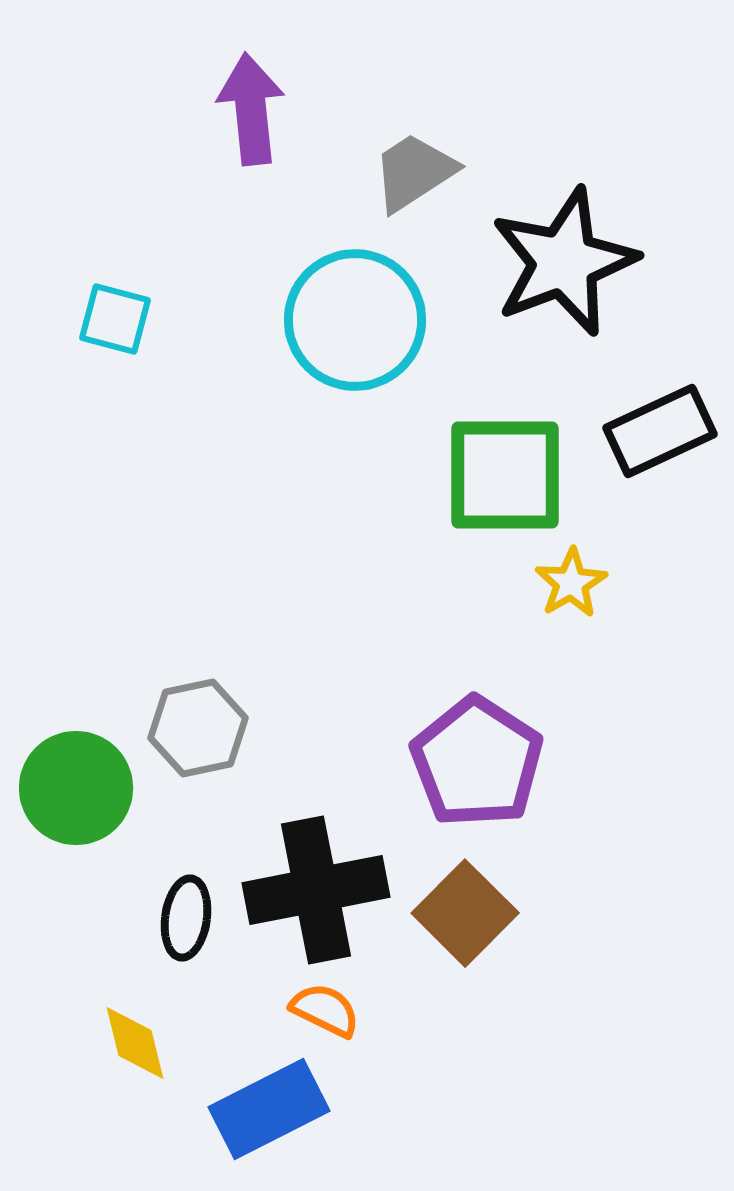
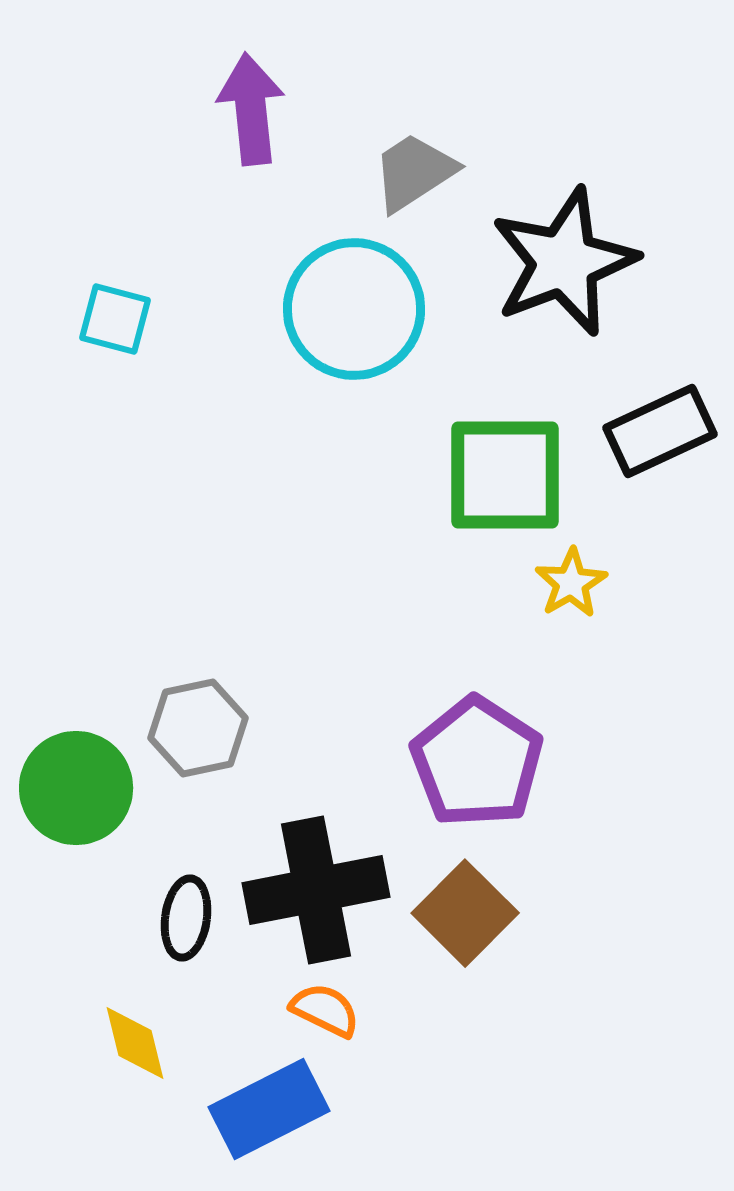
cyan circle: moved 1 px left, 11 px up
